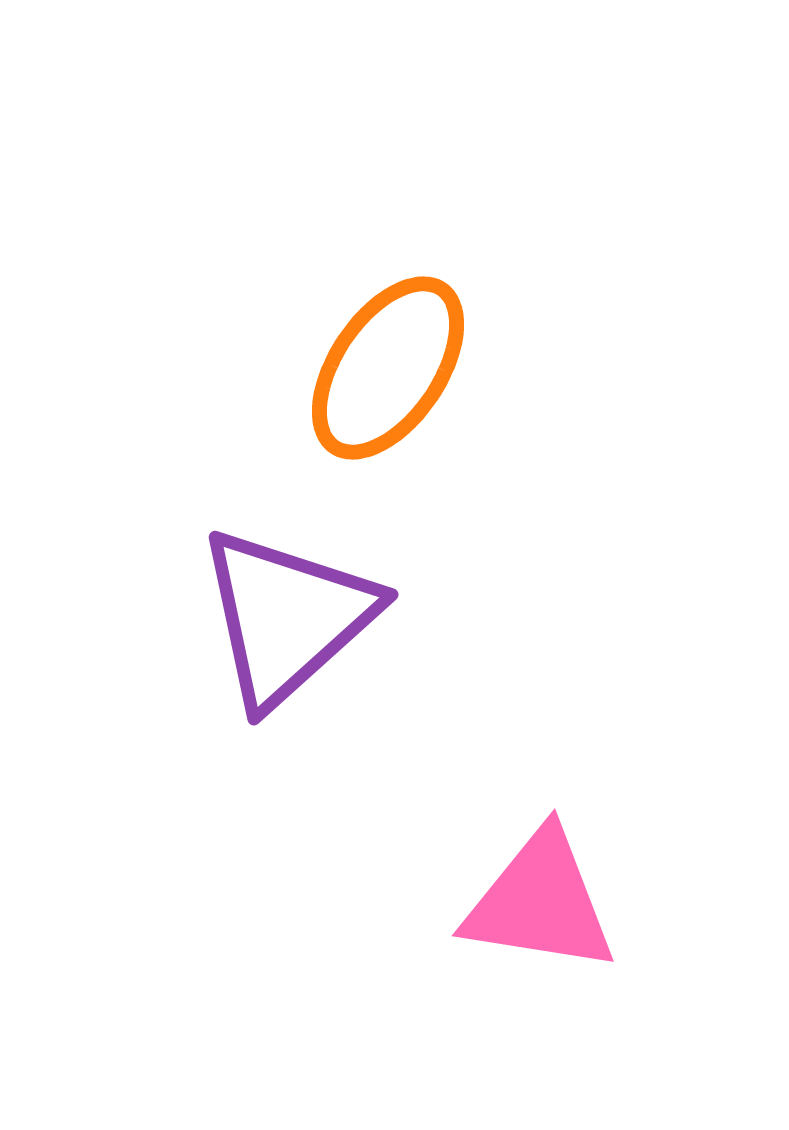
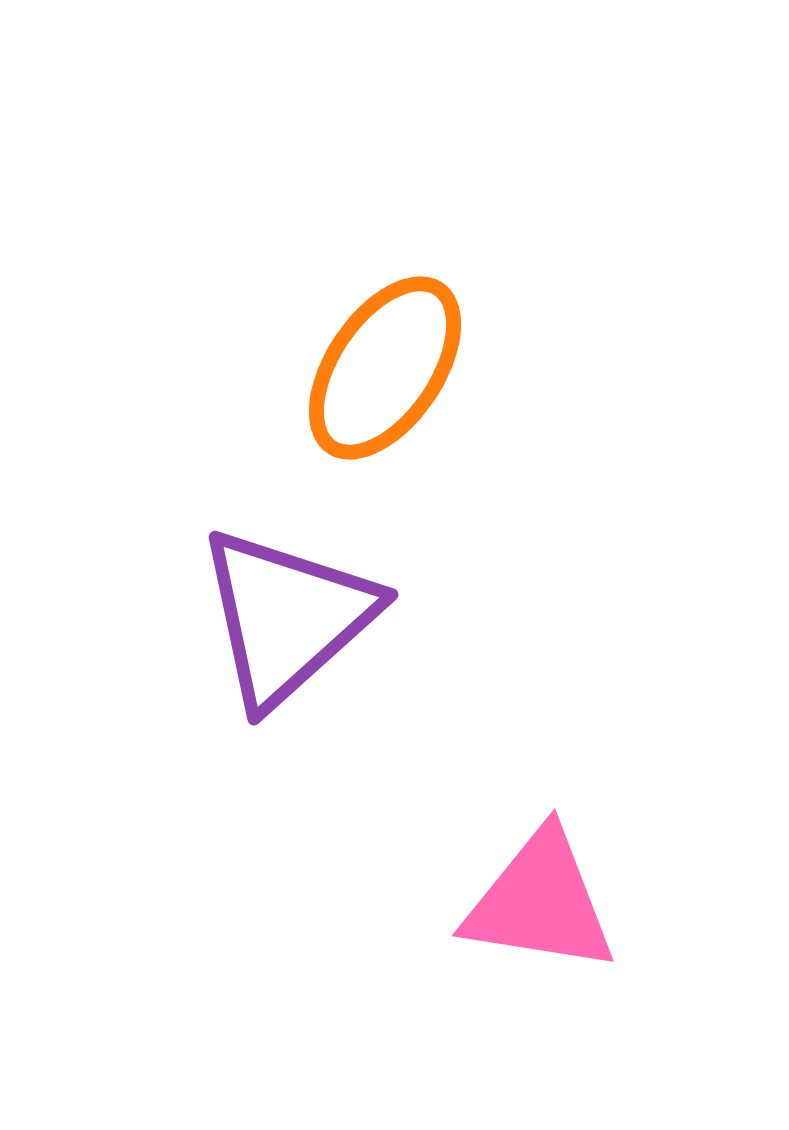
orange ellipse: moved 3 px left
